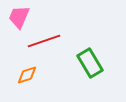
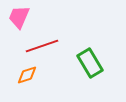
red line: moved 2 px left, 5 px down
